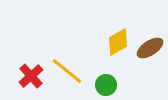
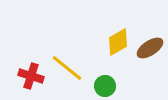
yellow line: moved 3 px up
red cross: rotated 30 degrees counterclockwise
green circle: moved 1 px left, 1 px down
